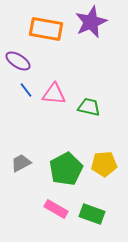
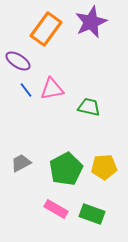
orange rectangle: rotated 64 degrees counterclockwise
pink triangle: moved 2 px left, 5 px up; rotated 15 degrees counterclockwise
yellow pentagon: moved 3 px down
